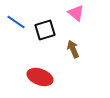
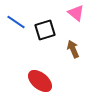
red ellipse: moved 4 px down; rotated 20 degrees clockwise
